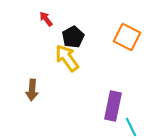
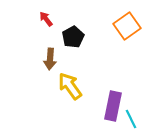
orange square: moved 11 px up; rotated 28 degrees clockwise
yellow arrow: moved 3 px right, 28 px down
brown arrow: moved 18 px right, 31 px up
cyan line: moved 8 px up
